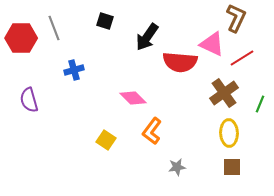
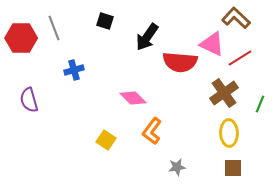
brown L-shape: rotated 72 degrees counterclockwise
red line: moved 2 px left
brown square: moved 1 px right, 1 px down
